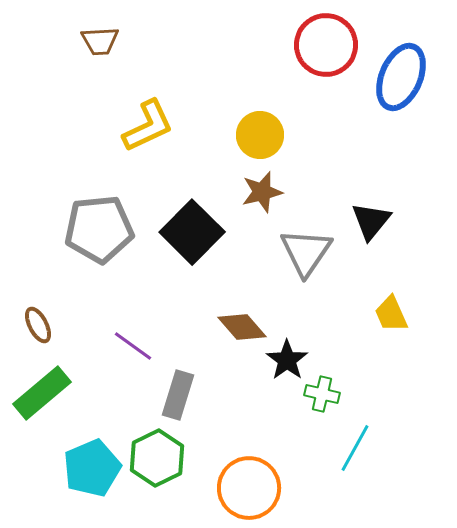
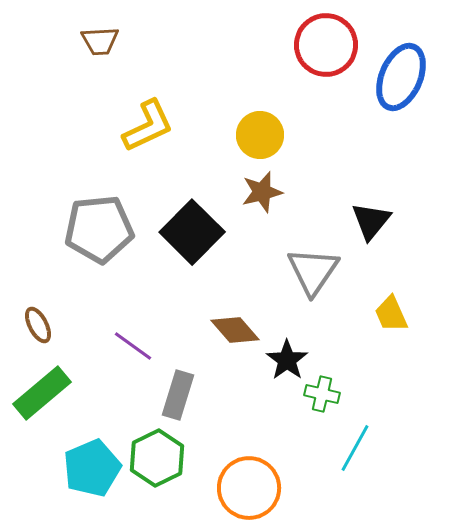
gray triangle: moved 7 px right, 19 px down
brown diamond: moved 7 px left, 3 px down
